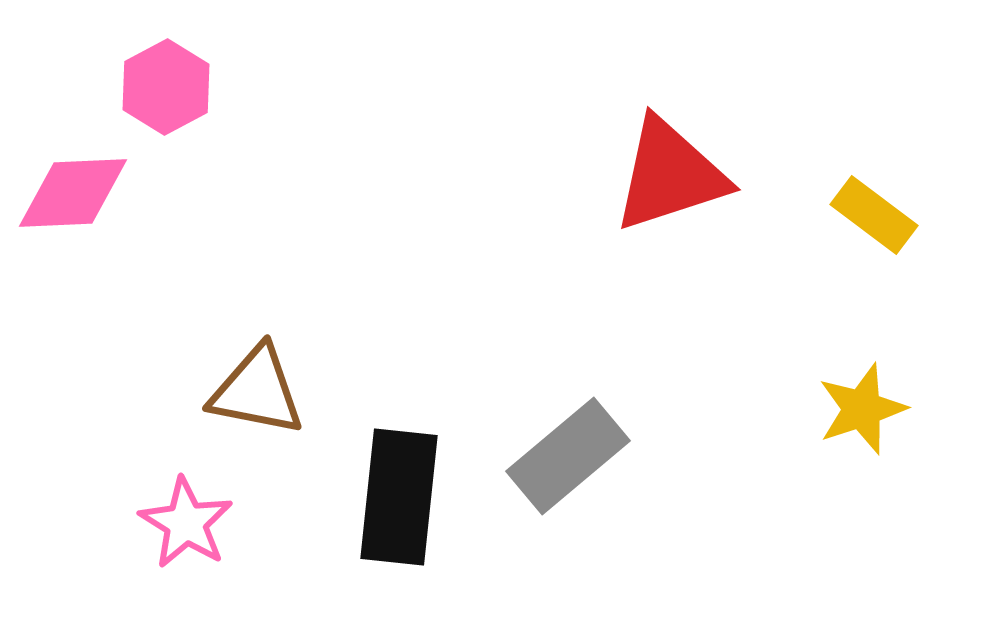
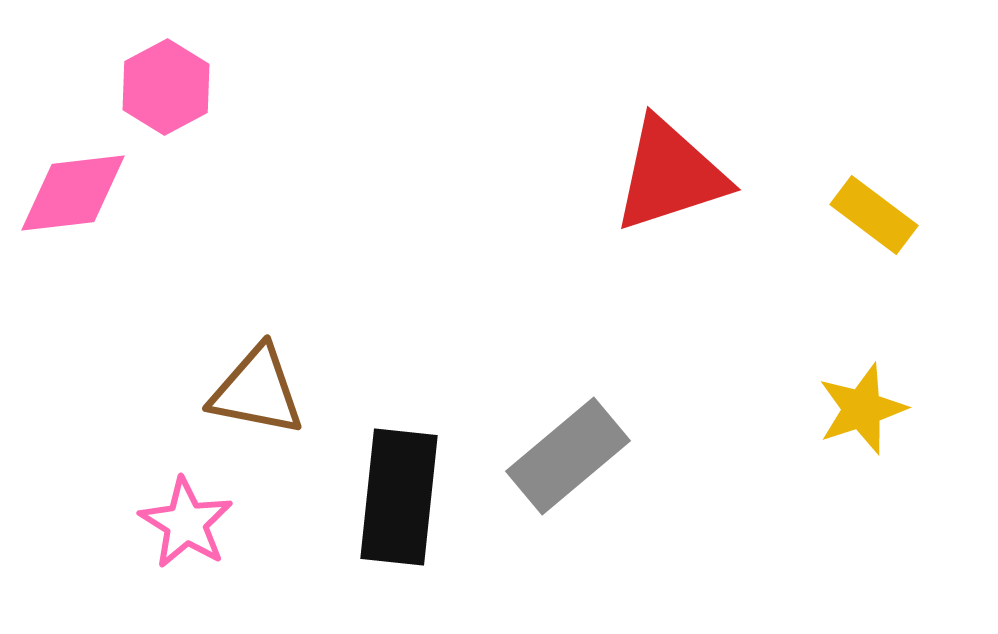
pink diamond: rotated 4 degrees counterclockwise
